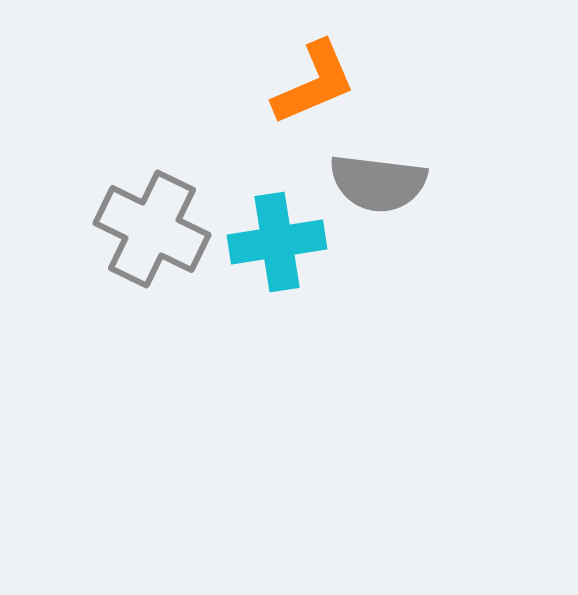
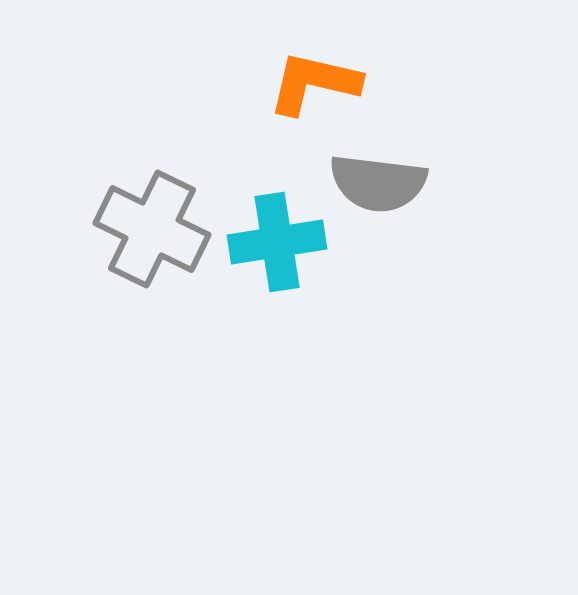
orange L-shape: rotated 144 degrees counterclockwise
